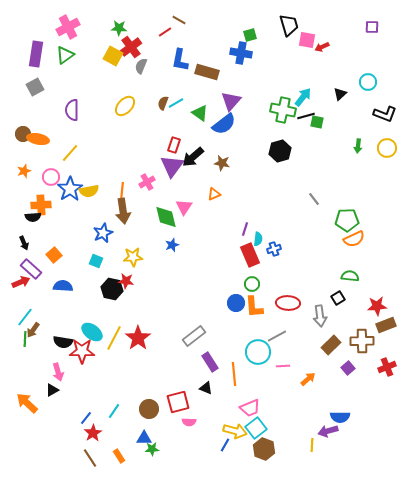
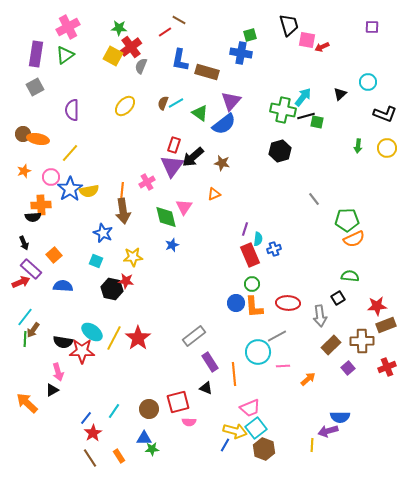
blue star at (103, 233): rotated 24 degrees counterclockwise
